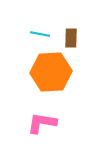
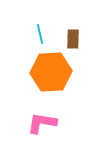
cyan line: rotated 66 degrees clockwise
brown rectangle: moved 2 px right, 1 px down
